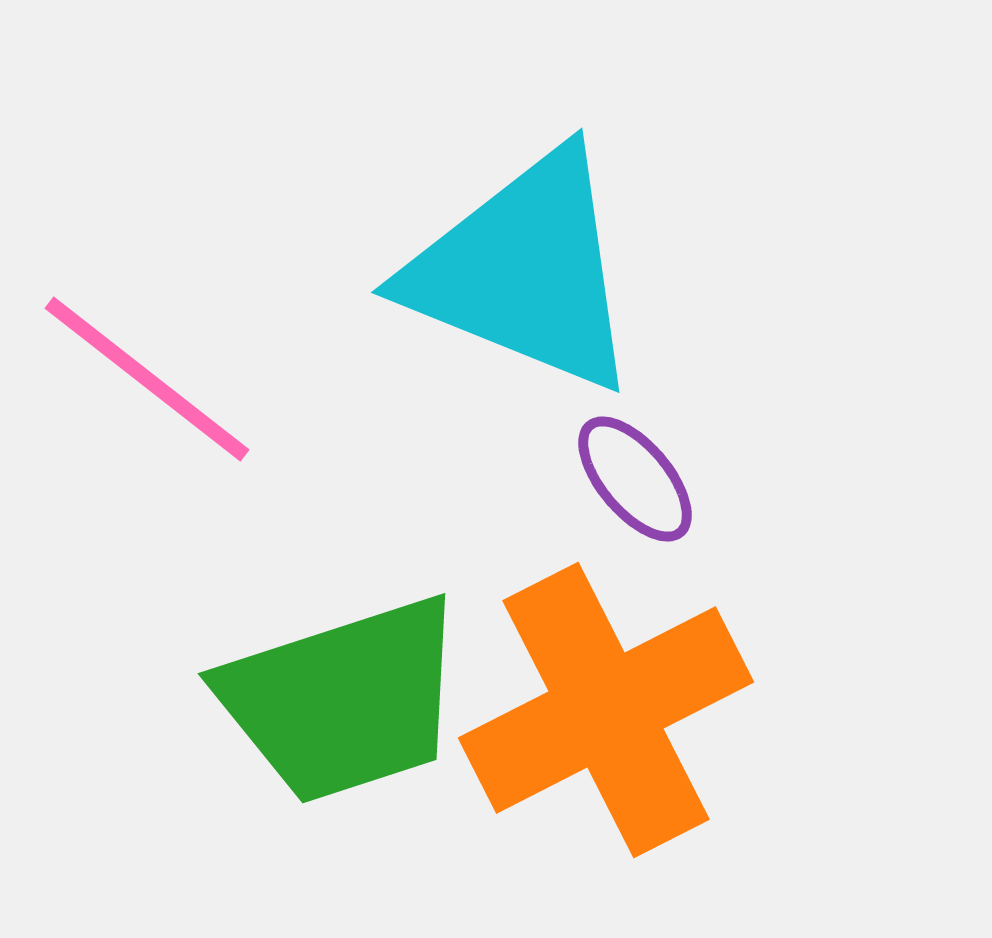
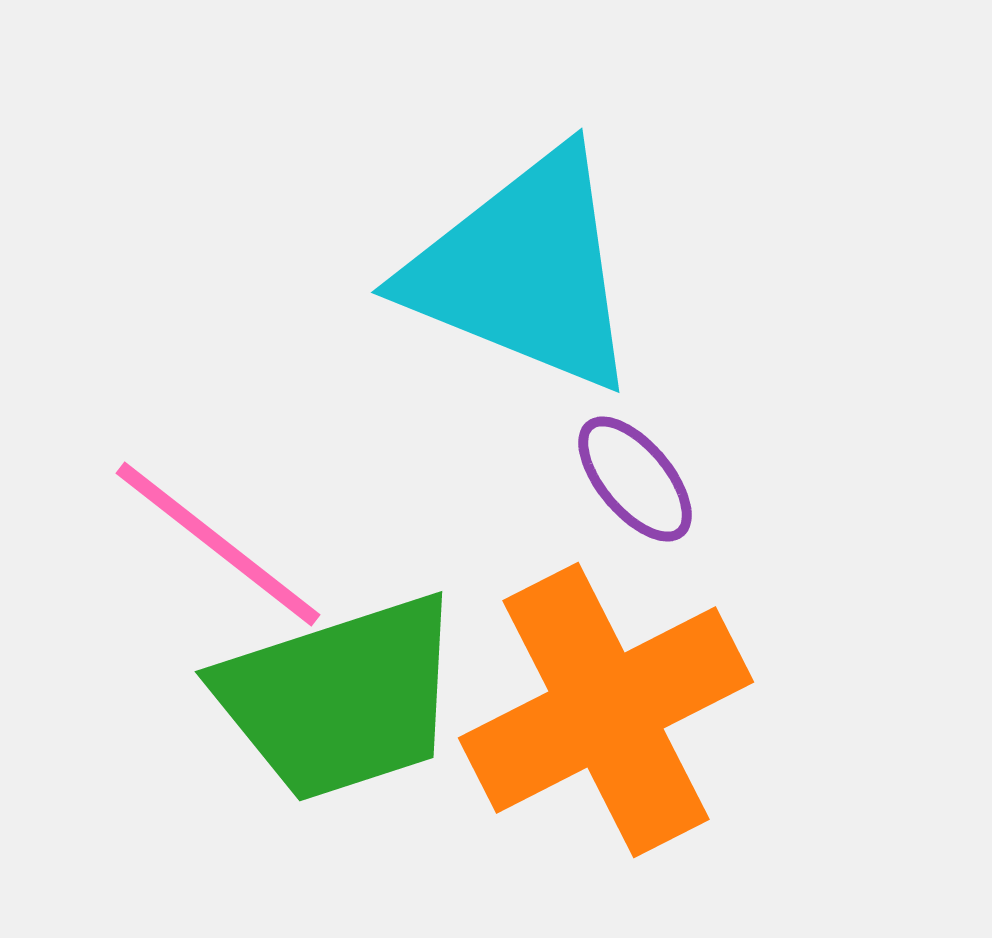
pink line: moved 71 px right, 165 px down
green trapezoid: moved 3 px left, 2 px up
